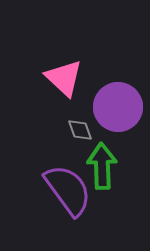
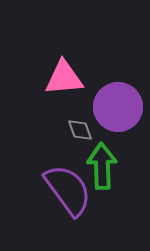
pink triangle: rotated 48 degrees counterclockwise
